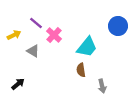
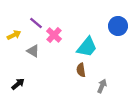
gray arrow: rotated 144 degrees counterclockwise
